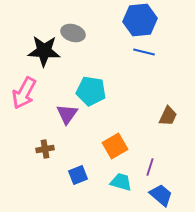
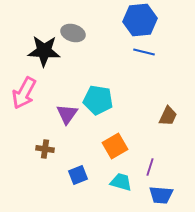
cyan pentagon: moved 7 px right, 9 px down
brown cross: rotated 18 degrees clockwise
blue trapezoid: rotated 145 degrees clockwise
